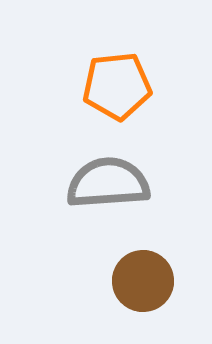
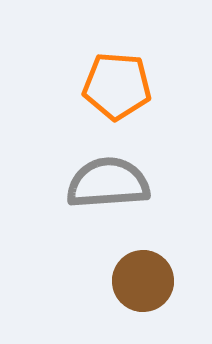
orange pentagon: rotated 10 degrees clockwise
